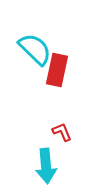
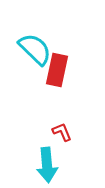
cyan arrow: moved 1 px right, 1 px up
